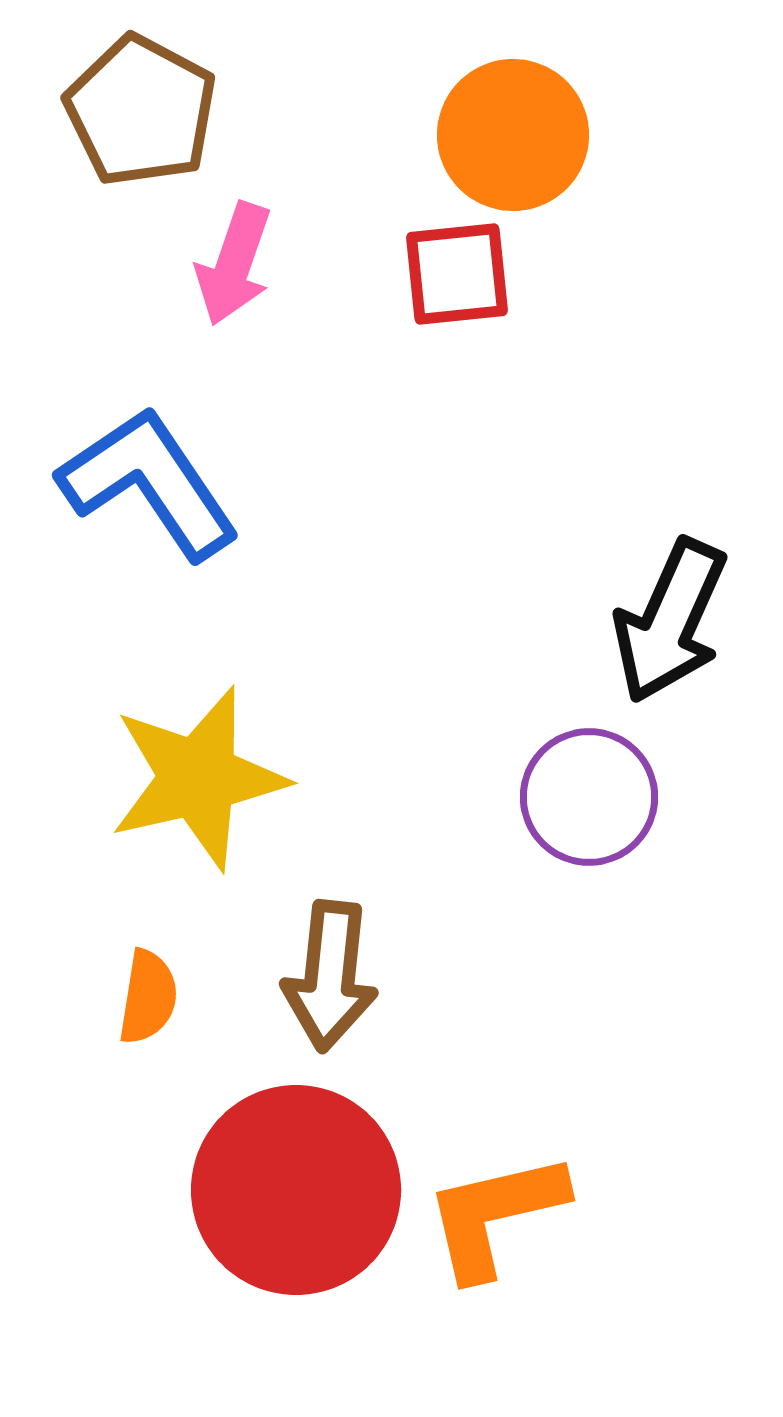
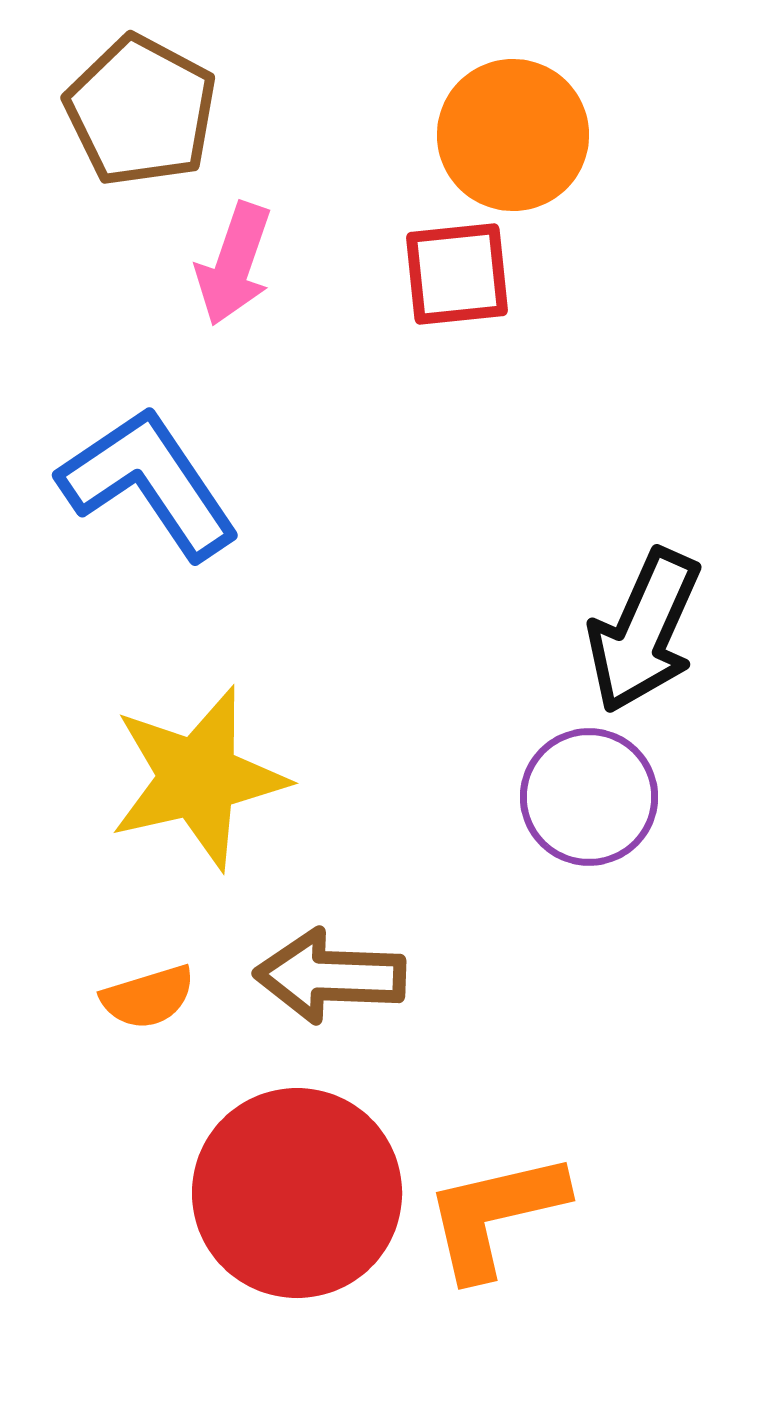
black arrow: moved 26 px left, 10 px down
brown arrow: rotated 86 degrees clockwise
orange semicircle: rotated 64 degrees clockwise
red circle: moved 1 px right, 3 px down
